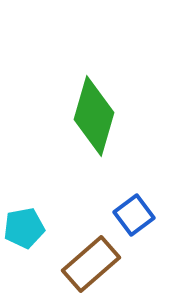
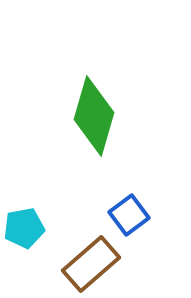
blue square: moved 5 px left
